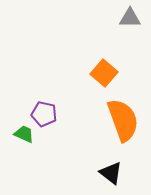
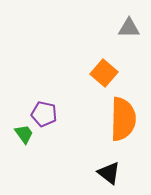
gray triangle: moved 1 px left, 10 px down
orange semicircle: moved 1 px up; rotated 21 degrees clockwise
green trapezoid: rotated 30 degrees clockwise
black triangle: moved 2 px left
